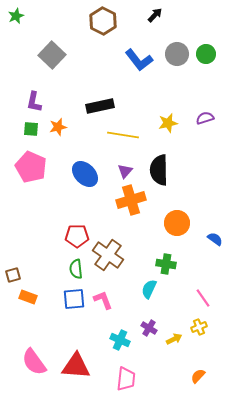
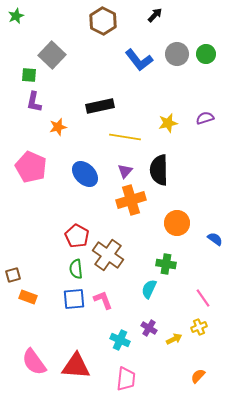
green square: moved 2 px left, 54 px up
yellow line: moved 2 px right, 2 px down
red pentagon: rotated 30 degrees clockwise
